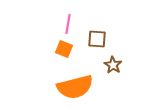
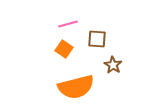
pink line: rotated 66 degrees clockwise
orange square: rotated 12 degrees clockwise
orange semicircle: moved 1 px right
